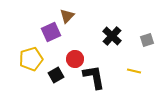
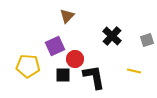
purple square: moved 4 px right, 14 px down
yellow pentagon: moved 3 px left, 7 px down; rotated 20 degrees clockwise
black square: moved 7 px right; rotated 28 degrees clockwise
